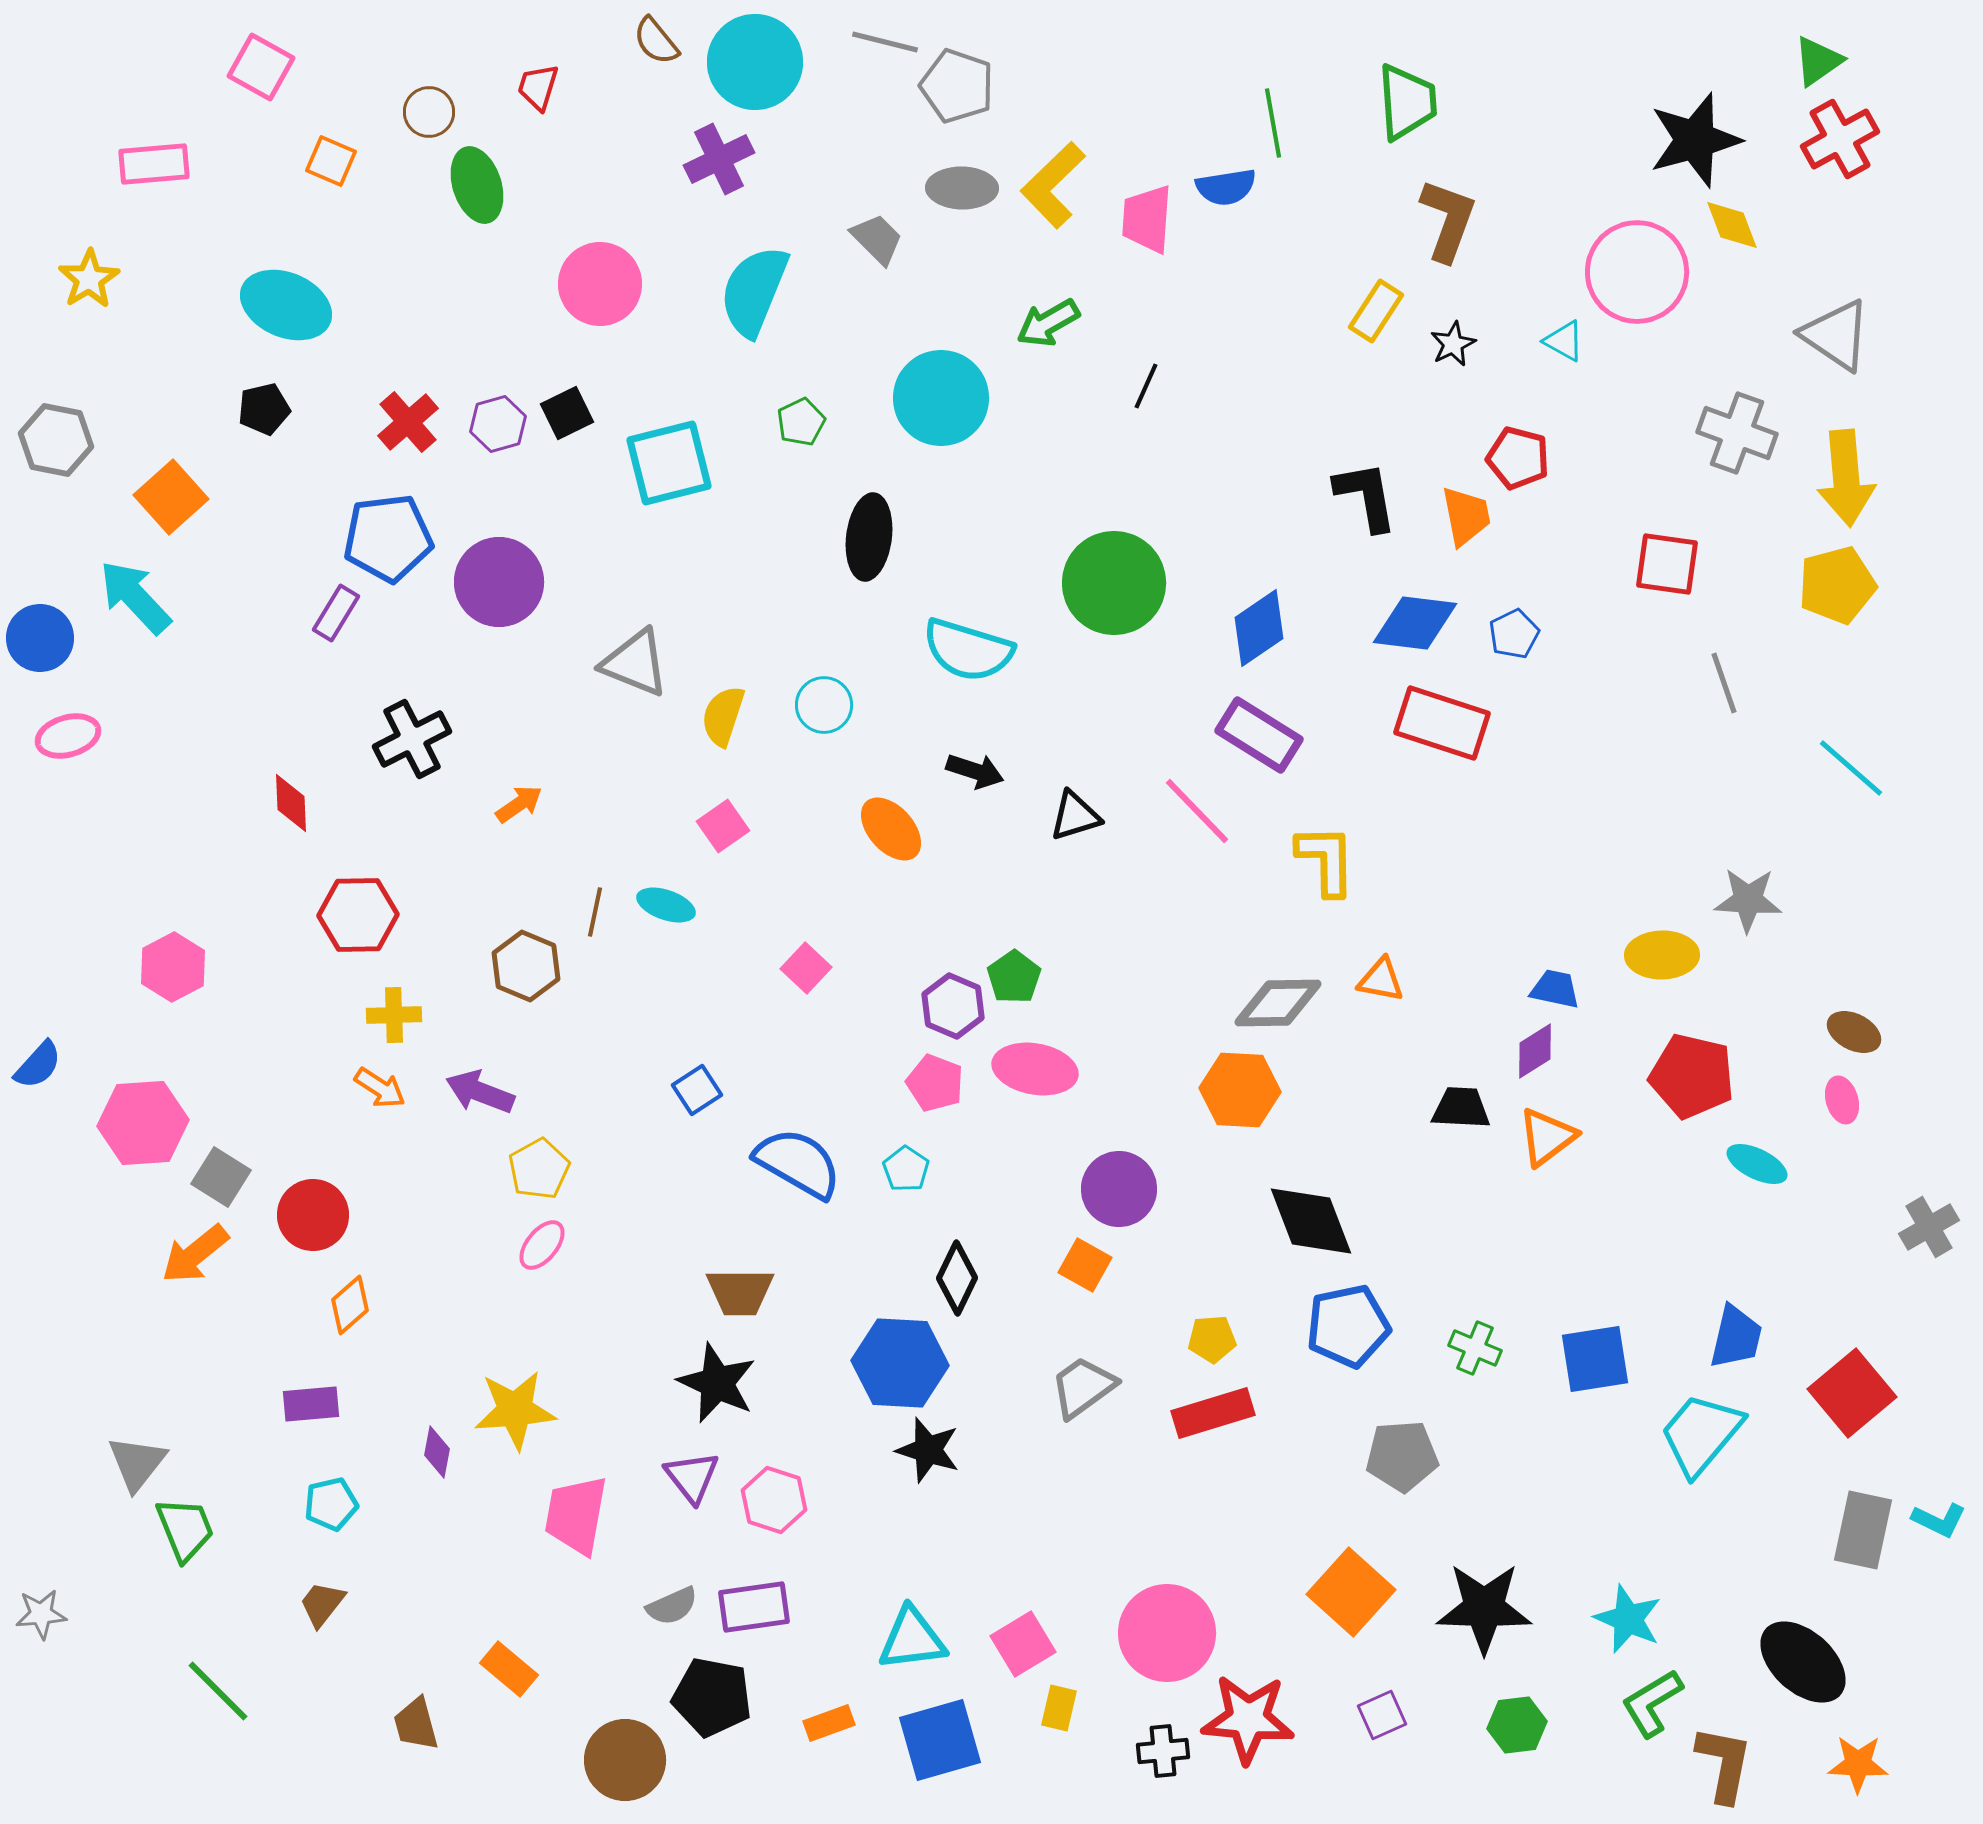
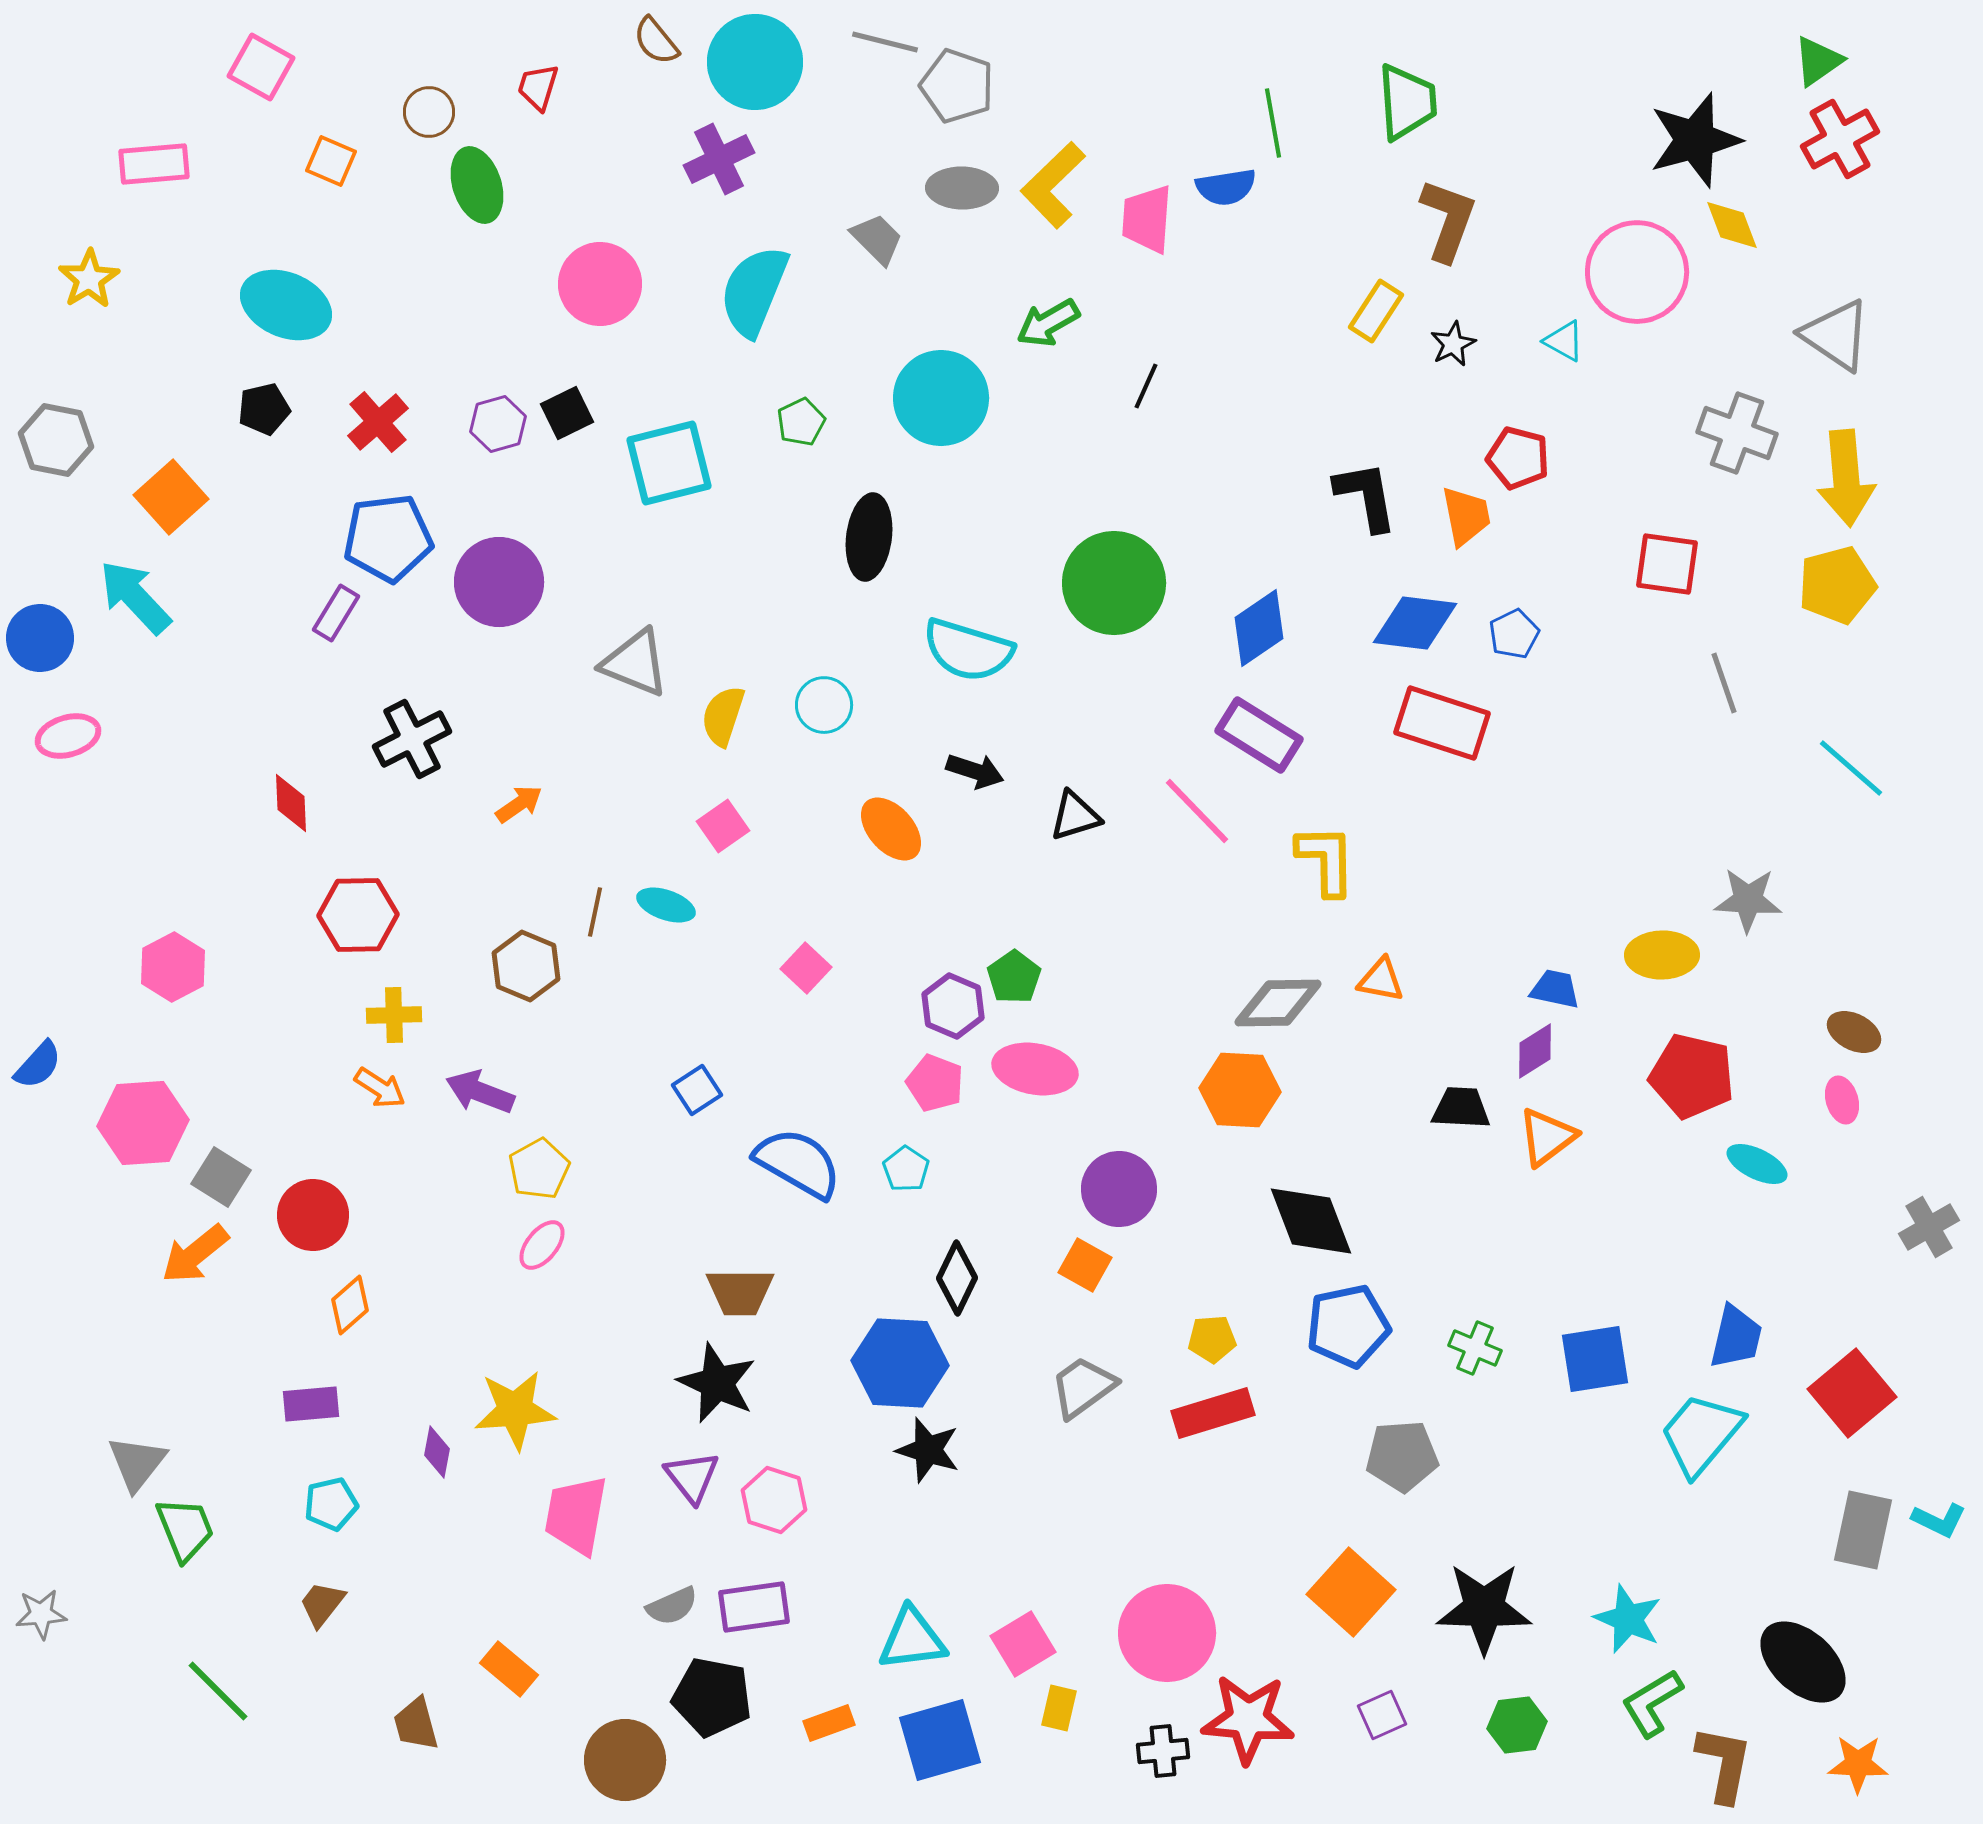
red cross at (408, 422): moved 30 px left
